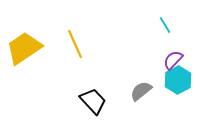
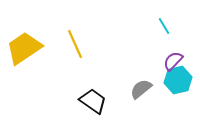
cyan line: moved 1 px left, 1 px down
purple semicircle: moved 1 px down
cyan hexagon: rotated 16 degrees clockwise
gray semicircle: moved 2 px up
black trapezoid: rotated 12 degrees counterclockwise
